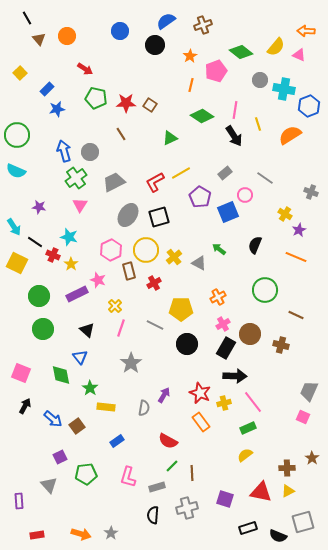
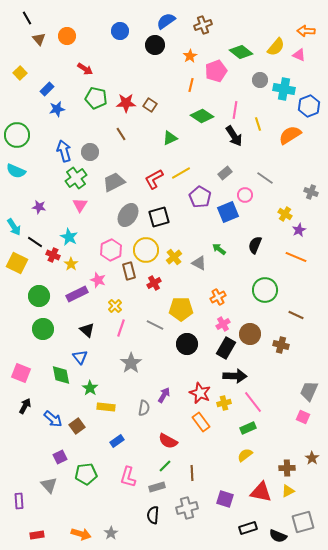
red L-shape at (155, 182): moved 1 px left, 3 px up
cyan star at (69, 237): rotated 12 degrees clockwise
green line at (172, 466): moved 7 px left
